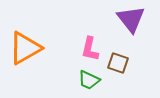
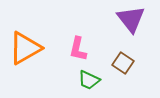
pink L-shape: moved 12 px left
brown square: moved 5 px right; rotated 15 degrees clockwise
